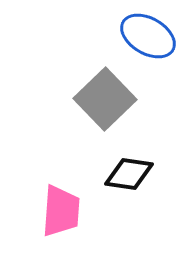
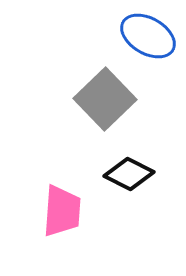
black diamond: rotated 18 degrees clockwise
pink trapezoid: moved 1 px right
